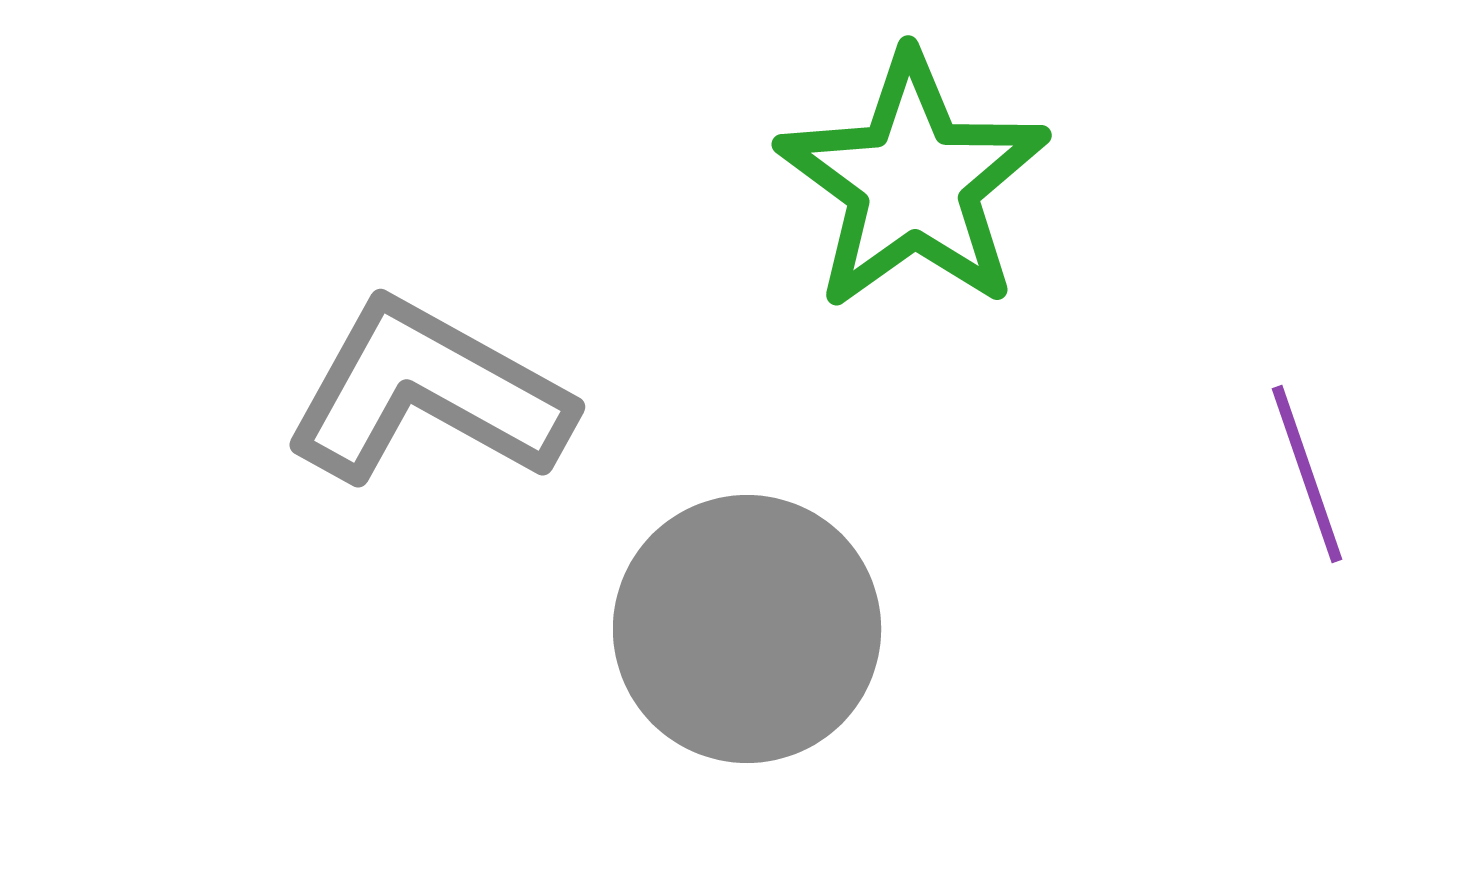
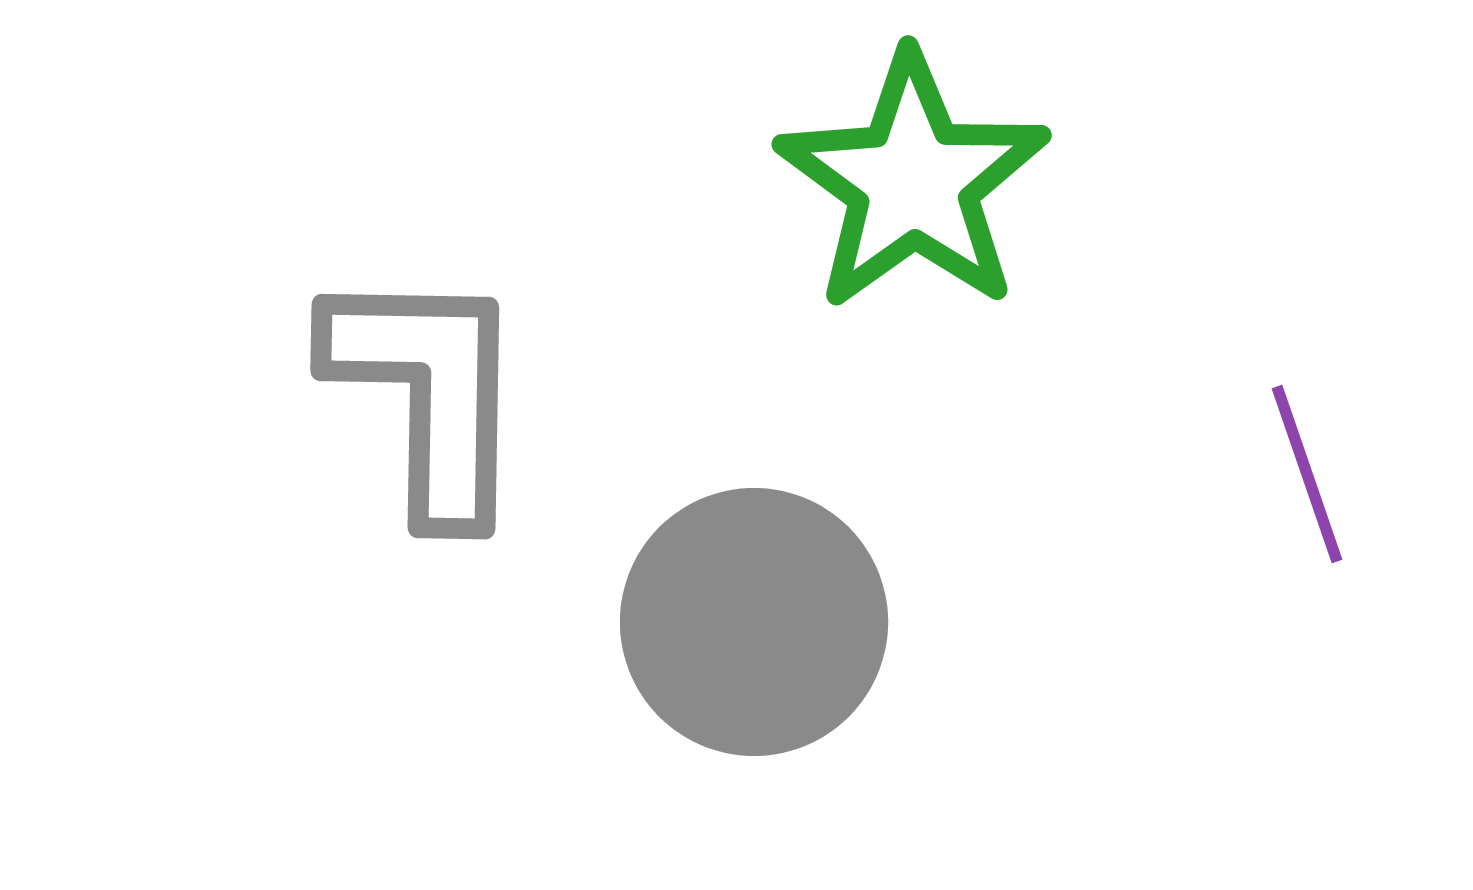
gray L-shape: rotated 62 degrees clockwise
gray circle: moved 7 px right, 7 px up
